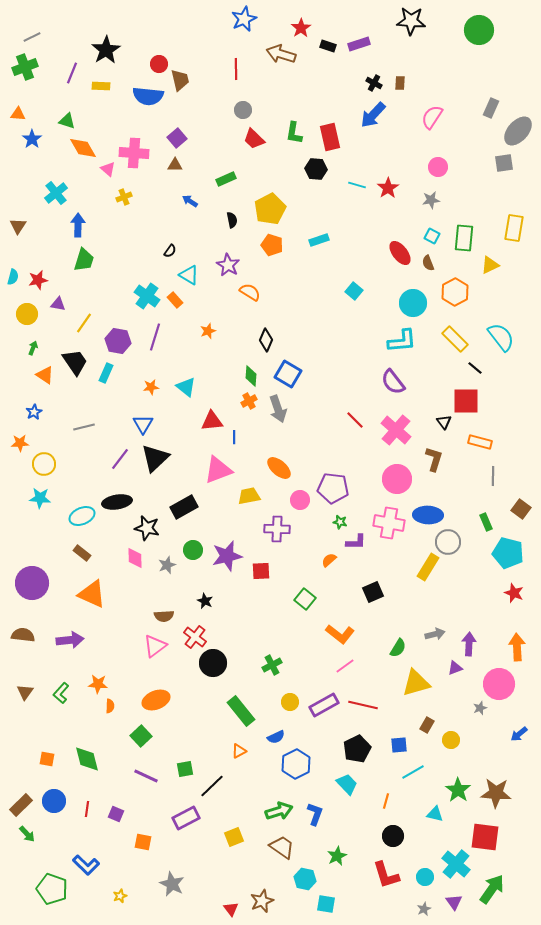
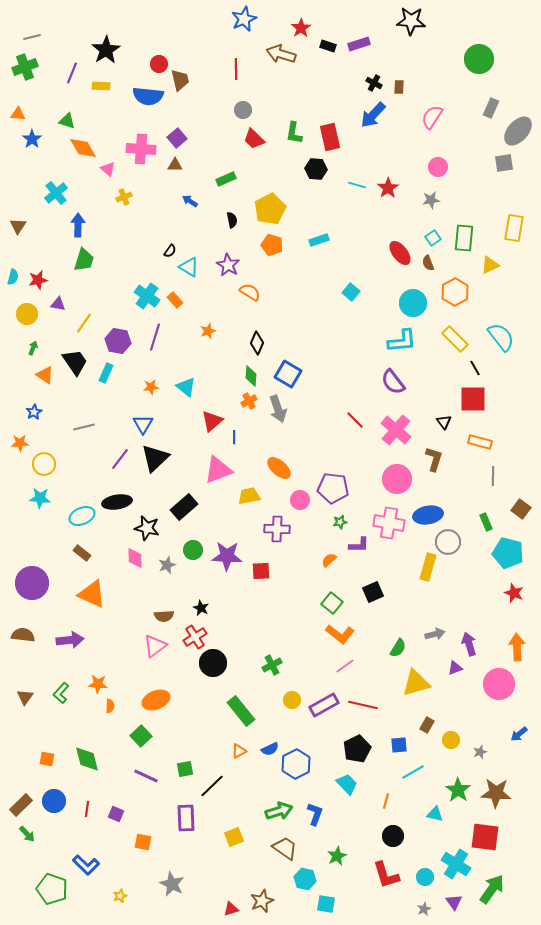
green circle at (479, 30): moved 29 px down
gray line at (32, 37): rotated 12 degrees clockwise
brown rectangle at (400, 83): moved 1 px left, 4 px down
pink cross at (134, 153): moved 7 px right, 4 px up
cyan square at (432, 236): moved 1 px right, 2 px down; rotated 28 degrees clockwise
cyan triangle at (189, 275): moved 8 px up
cyan square at (354, 291): moved 3 px left, 1 px down
black diamond at (266, 340): moved 9 px left, 3 px down
black line at (475, 368): rotated 21 degrees clockwise
red square at (466, 401): moved 7 px right, 2 px up
red triangle at (212, 421): rotated 35 degrees counterclockwise
black rectangle at (184, 507): rotated 12 degrees counterclockwise
blue ellipse at (428, 515): rotated 12 degrees counterclockwise
green star at (340, 522): rotated 24 degrees counterclockwise
purple L-shape at (356, 542): moved 3 px right, 3 px down
purple star at (227, 556): rotated 16 degrees clockwise
yellow rectangle at (428, 567): rotated 16 degrees counterclockwise
green square at (305, 599): moved 27 px right, 4 px down
black star at (205, 601): moved 4 px left, 7 px down
red cross at (195, 637): rotated 20 degrees clockwise
purple arrow at (469, 644): rotated 20 degrees counterclockwise
brown triangle at (25, 692): moved 5 px down
yellow circle at (290, 702): moved 2 px right, 2 px up
gray star at (480, 708): moved 44 px down
blue semicircle at (276, 737): moved 6 px left, 12 px down
purple rectangle at (186, 818): rotated 64 degrees counterclockwise
brown trapezoid at (282, 847): moved 3 px right, 1 px down
cyan cross at (456, 864): rotated 8 degrees counterclockwise
red triangle at (231, 909): rotated 49 degrees clockwise
